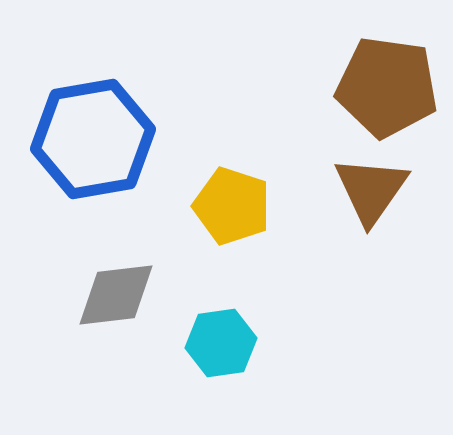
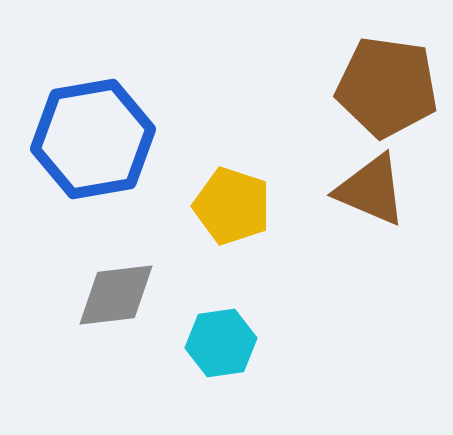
brown triangle: rotated 42 degrees counterclockwise
